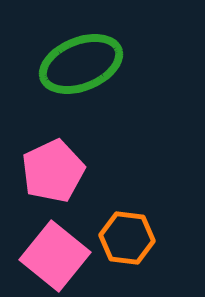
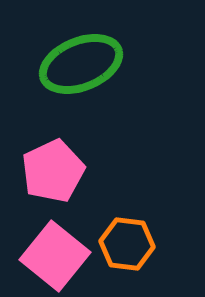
orange hexagon: moved 6 px down
